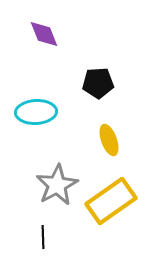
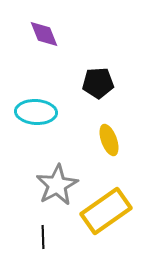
cyan ellipse: rotated 6 degrees clockwise
yellow rectangle: moved 5 px left, 10 px down
